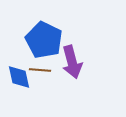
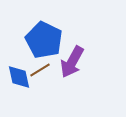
purple arrow: rotated 44 degrees clockwise
brown line: rotated 35 degrees counterclockwise
